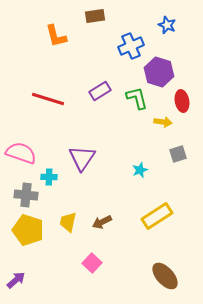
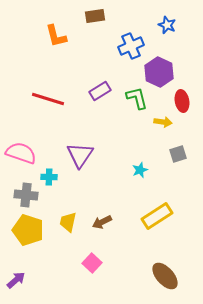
purple hexagon: rotated 8 degrees clockwise
purple triangle: moved 2 px left, 3 px up
